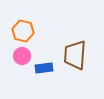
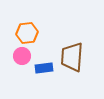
orange hexagon: moved 4 px right, 2 px down; rotated 20 degrees counterclockwise
brown trapezoid: moved 3 px left, 2 px down
